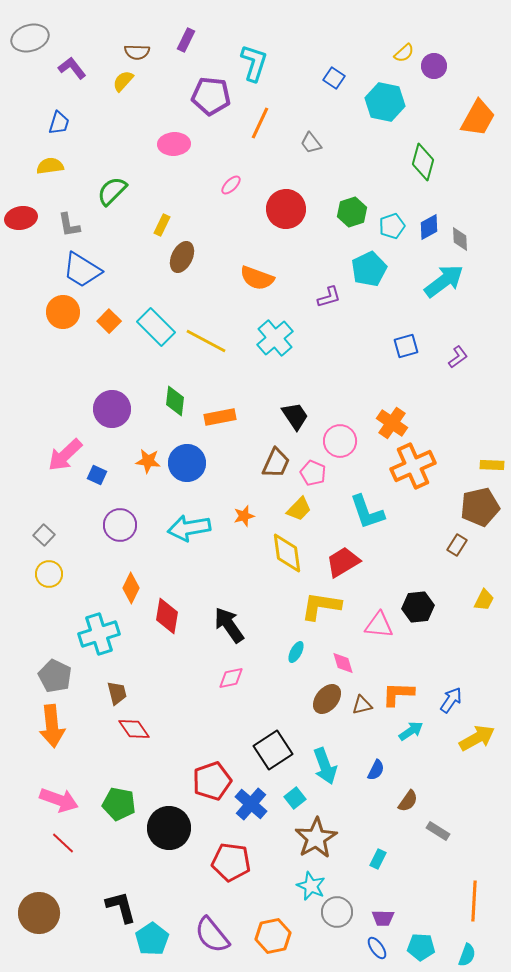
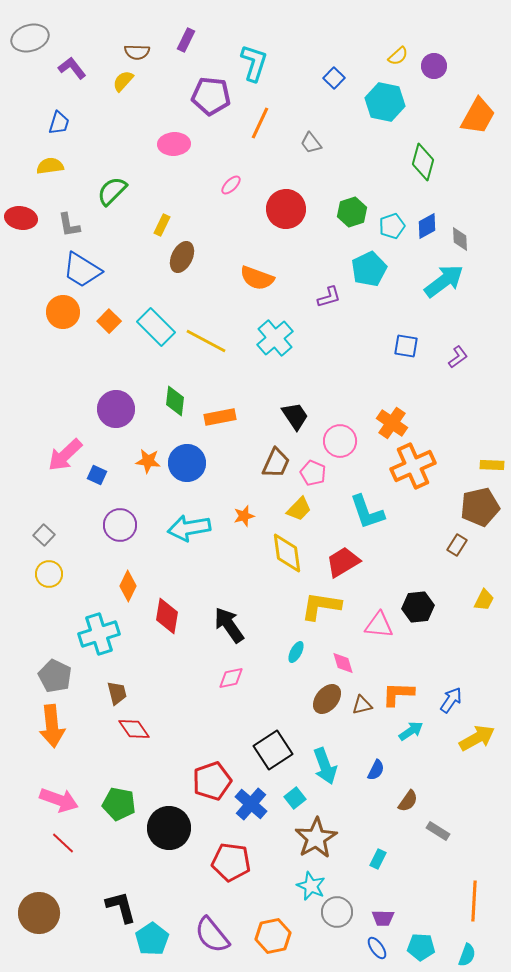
yellow semicircle at (404, 53): moved 6 px left, 3 px down
blue square at (334, 78): rotated 10 degrees clockwise
orange trapezoid at (478, 118): moved 2 px up
red ellipse at (21, 218): rotated 20 degrees clockwise
blue diamond at (429, 227): moved 2 px left, 1 px up
blue square at (406, 346): rotated 25 degrees clockwise
purple circle at (112, 409): moved 4 px right
orange diamond at (131, 588): moved 3 px left, 2 px up
